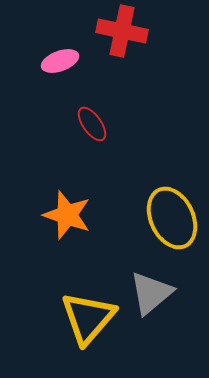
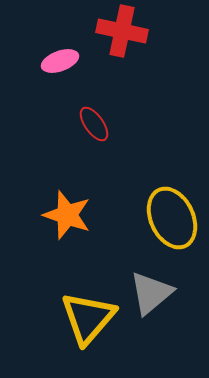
red ellipse: moved 2 px right
